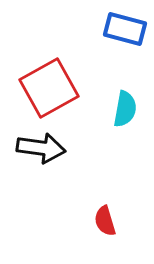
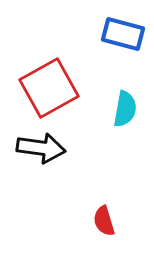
blue rectangle: moved 2 px left, 5 px down
red semicircle: moved 1 px left
